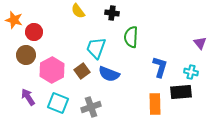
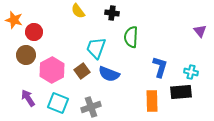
purple triangle: moved 12 px up
purple arrow: moved 1 px down
orange rectangle: moved 3 px left, 3 px up
